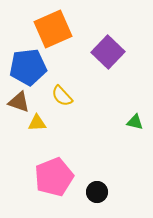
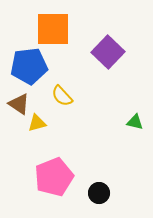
orange square: rotated 24 degrees clockwise
blue pentagon: moved 1 px right, 1 px up
brown triangle: moved 2 px down; rotated 15 degrees clockwise
yellow triangle: rotated 12 degrees counterclockwise
black circle: moved 2 px right, 1 px down
